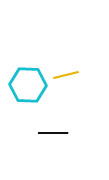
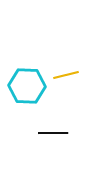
cyan hexagon: moved 1 px left, 1 px down
